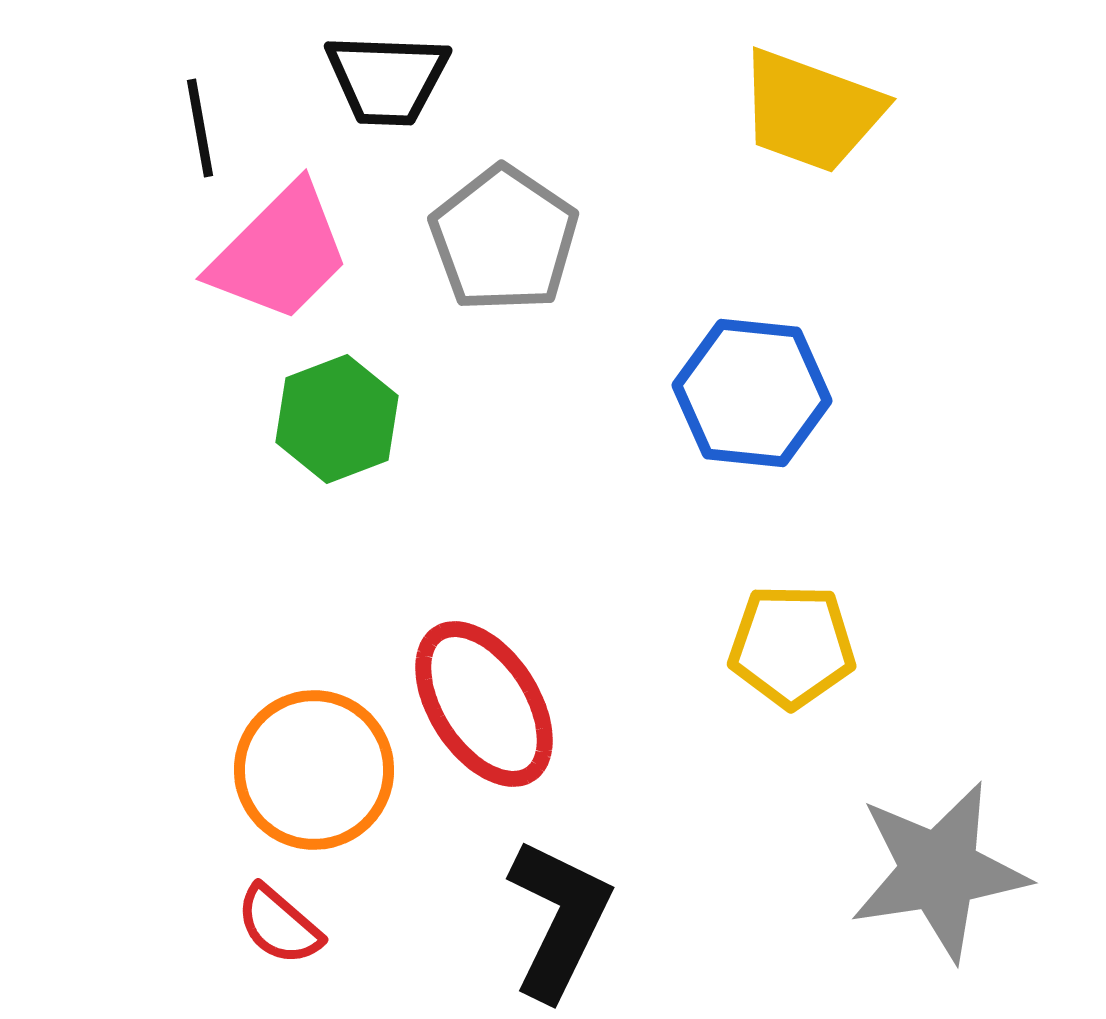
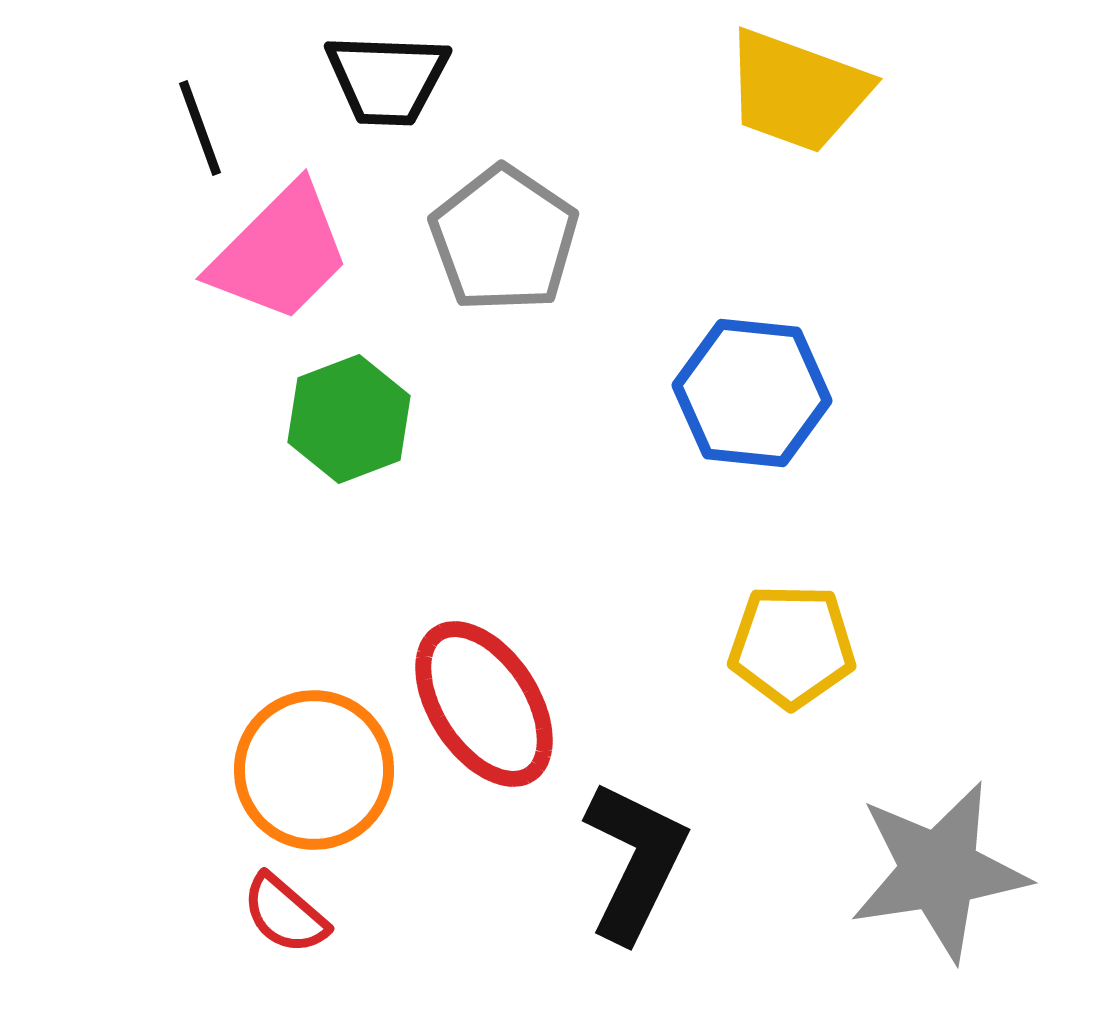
yellow trapezoid: moved 14 px left, 20 px up
black line: rotated 10 degrees counterclockwise
green hexagon: moved 12 px right
black L-shape: moved 76 px right, 58 px up
red semicircle: moved 6 px right, 11 px up
